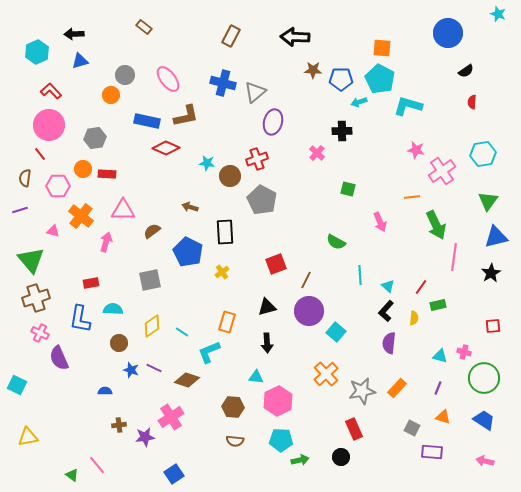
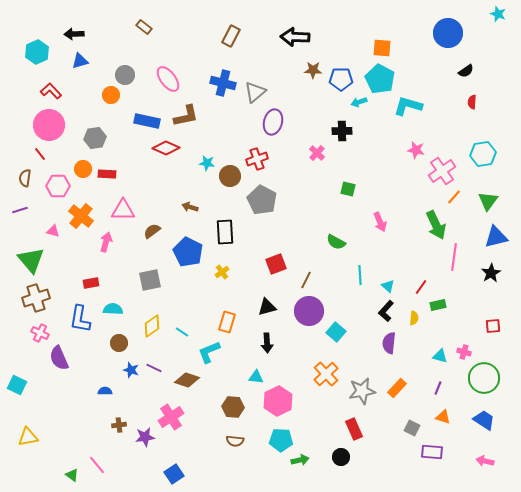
orange line at (412, 197): moved 42 px right; rotated 42 degrees counterclockwise
